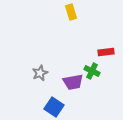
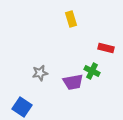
yellow rectangle: moved 7 px down
red rectangle: moved 4 px up; rotated 21 degrees clockwise
gray star: rotated 14 degrees clockwise
blue square: moved 32 px left
